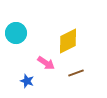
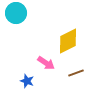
cyan circle: moved 20 px up
